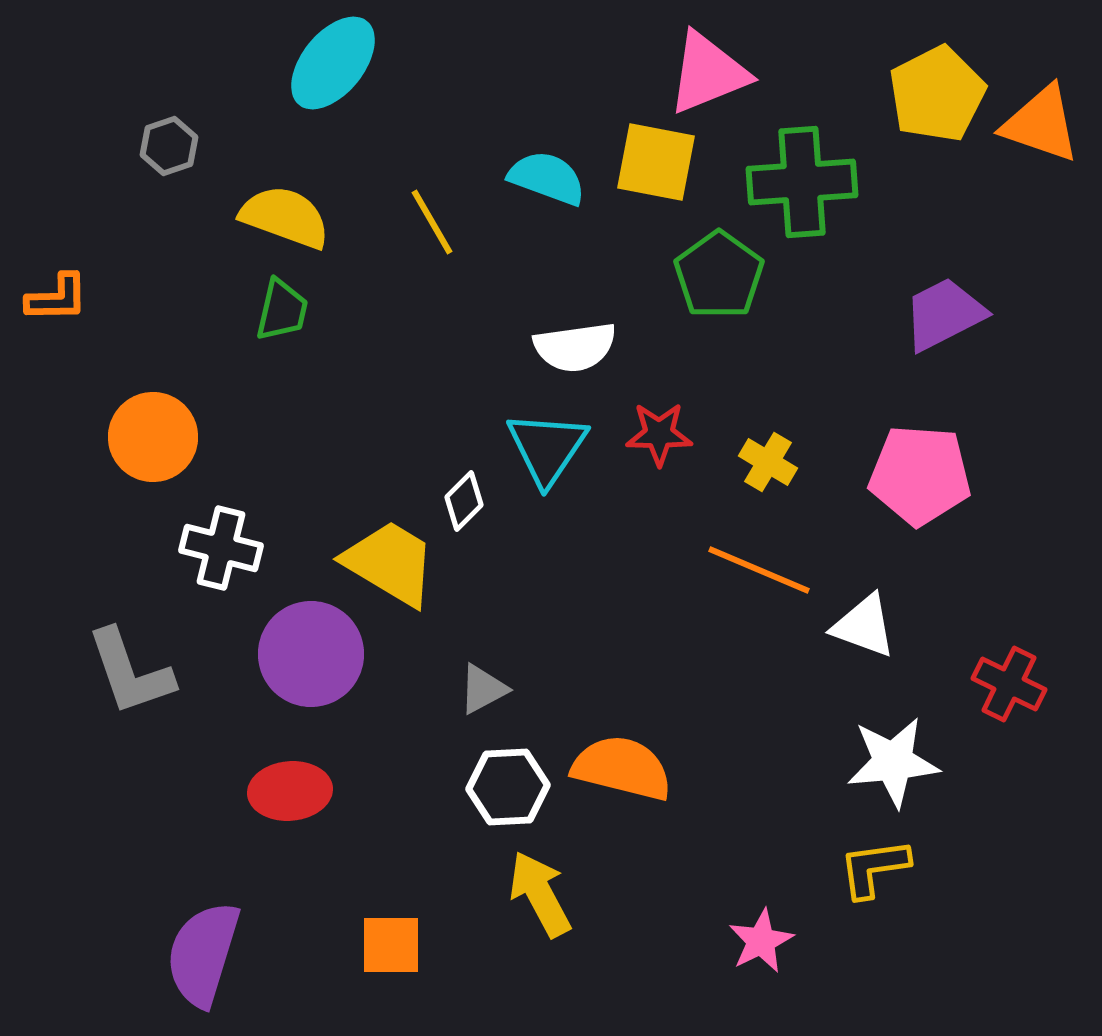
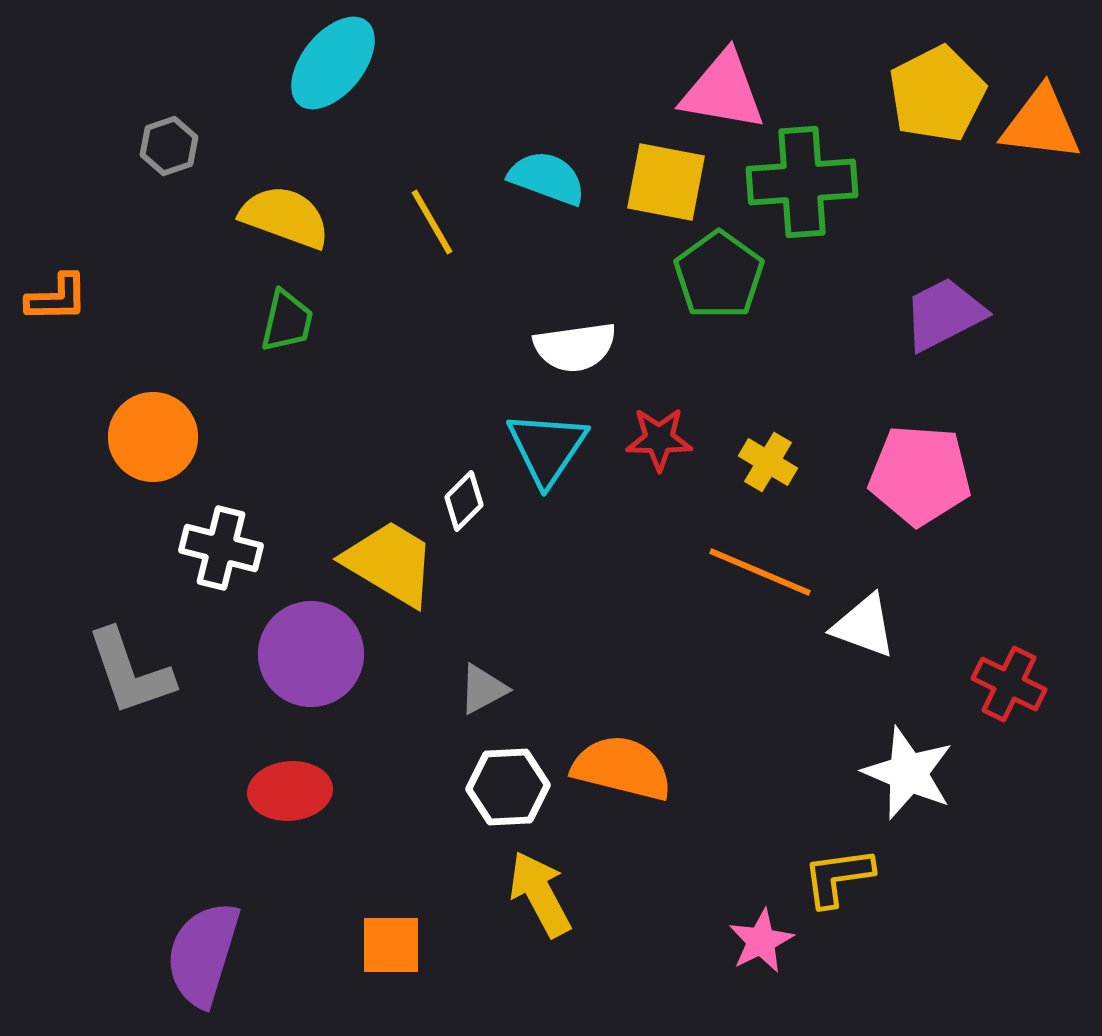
pink triangle: moved 15 px right, 18 px down; rotated 32 degrees clockwise
orange triangle: rotated 12 degrees counterclockwise
yellow square: moved 10 px right, 20 px down
green trapezoid: moved 5 px right, 11 px down
red star: moved 5 px down
orange line: moved 1 px right, 2 px down
white star: moved 15 px right, 11 px down; rotated 28 degrees clockwise
yellow L-shape: moved 36 px left, 9 px down
